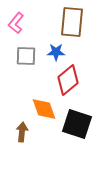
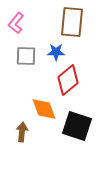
black square: moved 2 px down
